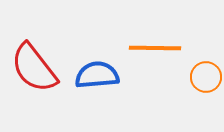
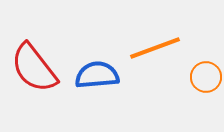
orange line: rotated 21 degrees counterclockwise
